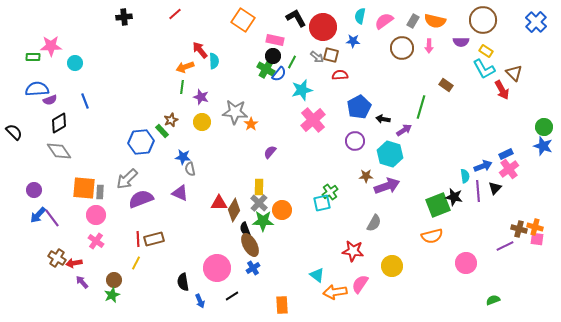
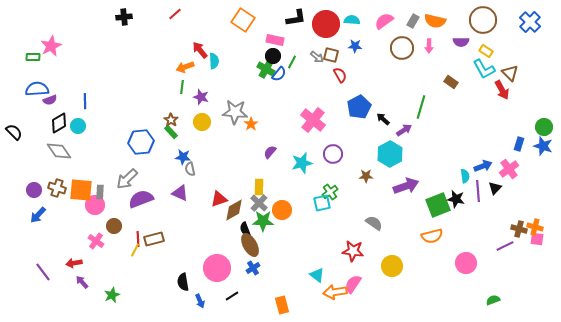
cyan semicircle at (360, 16): moved 8 px left, 4 px down; rotated 84 degrees clockwise
black L-shape at (296, 18): rotated 110 degrees clockwise
blue cross at (536, 22): moved 6 px left
red circle at (323, 27): moved 3 px right, 3 px up
blue star at (353, 41): moved 2 px right, 5 px down
pink star at (51, 46): rotated 25 degrees counterclockwise
cyan circle at (75, 63): moved 3 px right, 63 px down
brown triangle at (514, 73): moved 4 px left
red semicircle at (340, 75): rotated 63 degrees clockwise
brown rectangle at (446, 85): moved 5 px right, 3 px up
cyan star at (302, 90): moved 73 px down
blue line at (85, 101): rotated 21 degrees clockwise
black arrow at (383, 119): rotated 32 degrees clockwise
brown star at (171, 120): rotated 16 degrees counterclockwise
pink cross at (313, 120): rotated 10 degrees counterclockwise
green rectangle at (162, 131): moved 9 px right, 1 px down
purple circle at (355, 141): moved 22 px left, 13 px down
cyan hexagon at (390, 154): rotated 15 degrees clockwise
blue rectangle at (506, 154): moved 13 px right, 10 px up; rotated 48 degrees counterclockwise
purple arrow at (387, 186): moved 19 px right
orange square at (84, 188): moved 3 px left, 2 px down
black star at (454, 197): moved 2 px right, 2 px down
red triangle at (219, 203): moved 4 px up; rotated 18 degrees counterclockwise
brown diamond at (234, 210): rotated 30 degrees clockwise
pink circle at (96, 215): moved 1 px left, 10 px up
purple line at (52, 218): moved 9 px left, 54 px down
gray semicircle at (374, 223): rotated 84 degrees counterclockwise
brown cross at (57, 258): moved 70 px up; rotated 12 degrees counterclockwise
yellow line at (136, 263): moved 1 px left, 13 px up
brown circle at (114, 280): moved 54 px up
pink semicircle at (360, 284): moved 7 px left
orange rectangle at (282, 305): rotated 12 degrees counterclockwise
